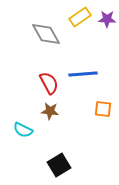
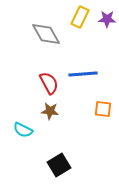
yellow rectangle: rotated 30 degrees counterclockwise
